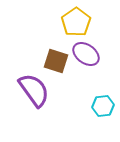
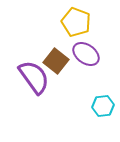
yellow pentagon: rotated 16 degrees counterclockwise
brown square: rotated 20 degrees clockwise
purple semicircle: moved 13 px up
